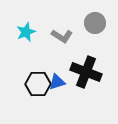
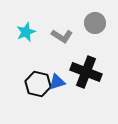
black hexagon: rotated 15 degrees clockwise
